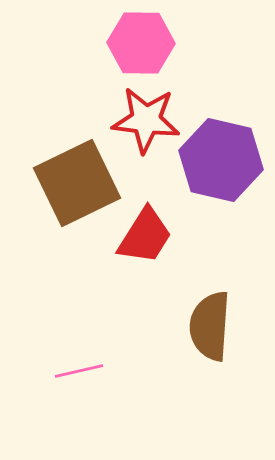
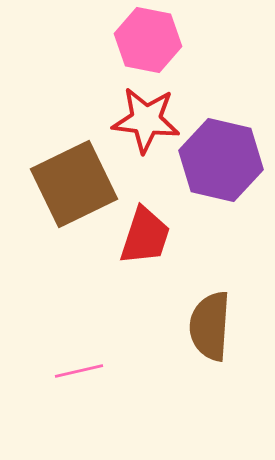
pink hexagon: moved 7 px right, 3 px up; rotated 10 degrees clockwise
brown square: moved 3 px left, 1 px down
red trapezoid: rotated 14 degrees counterclockwise
